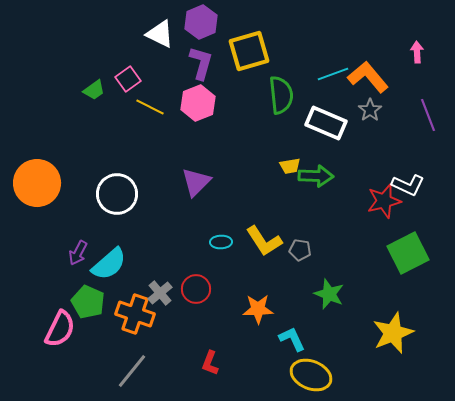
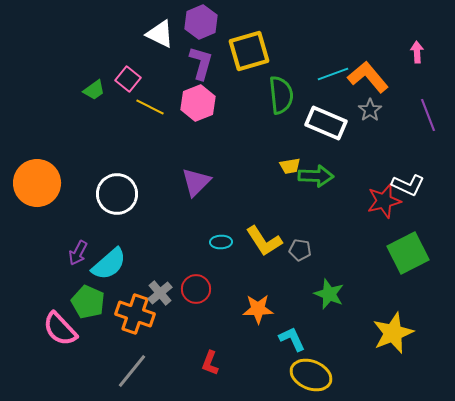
pink square: rotated 15 degrees counterclockwise
pink semicircle: rotated 111 degrees clockwise
